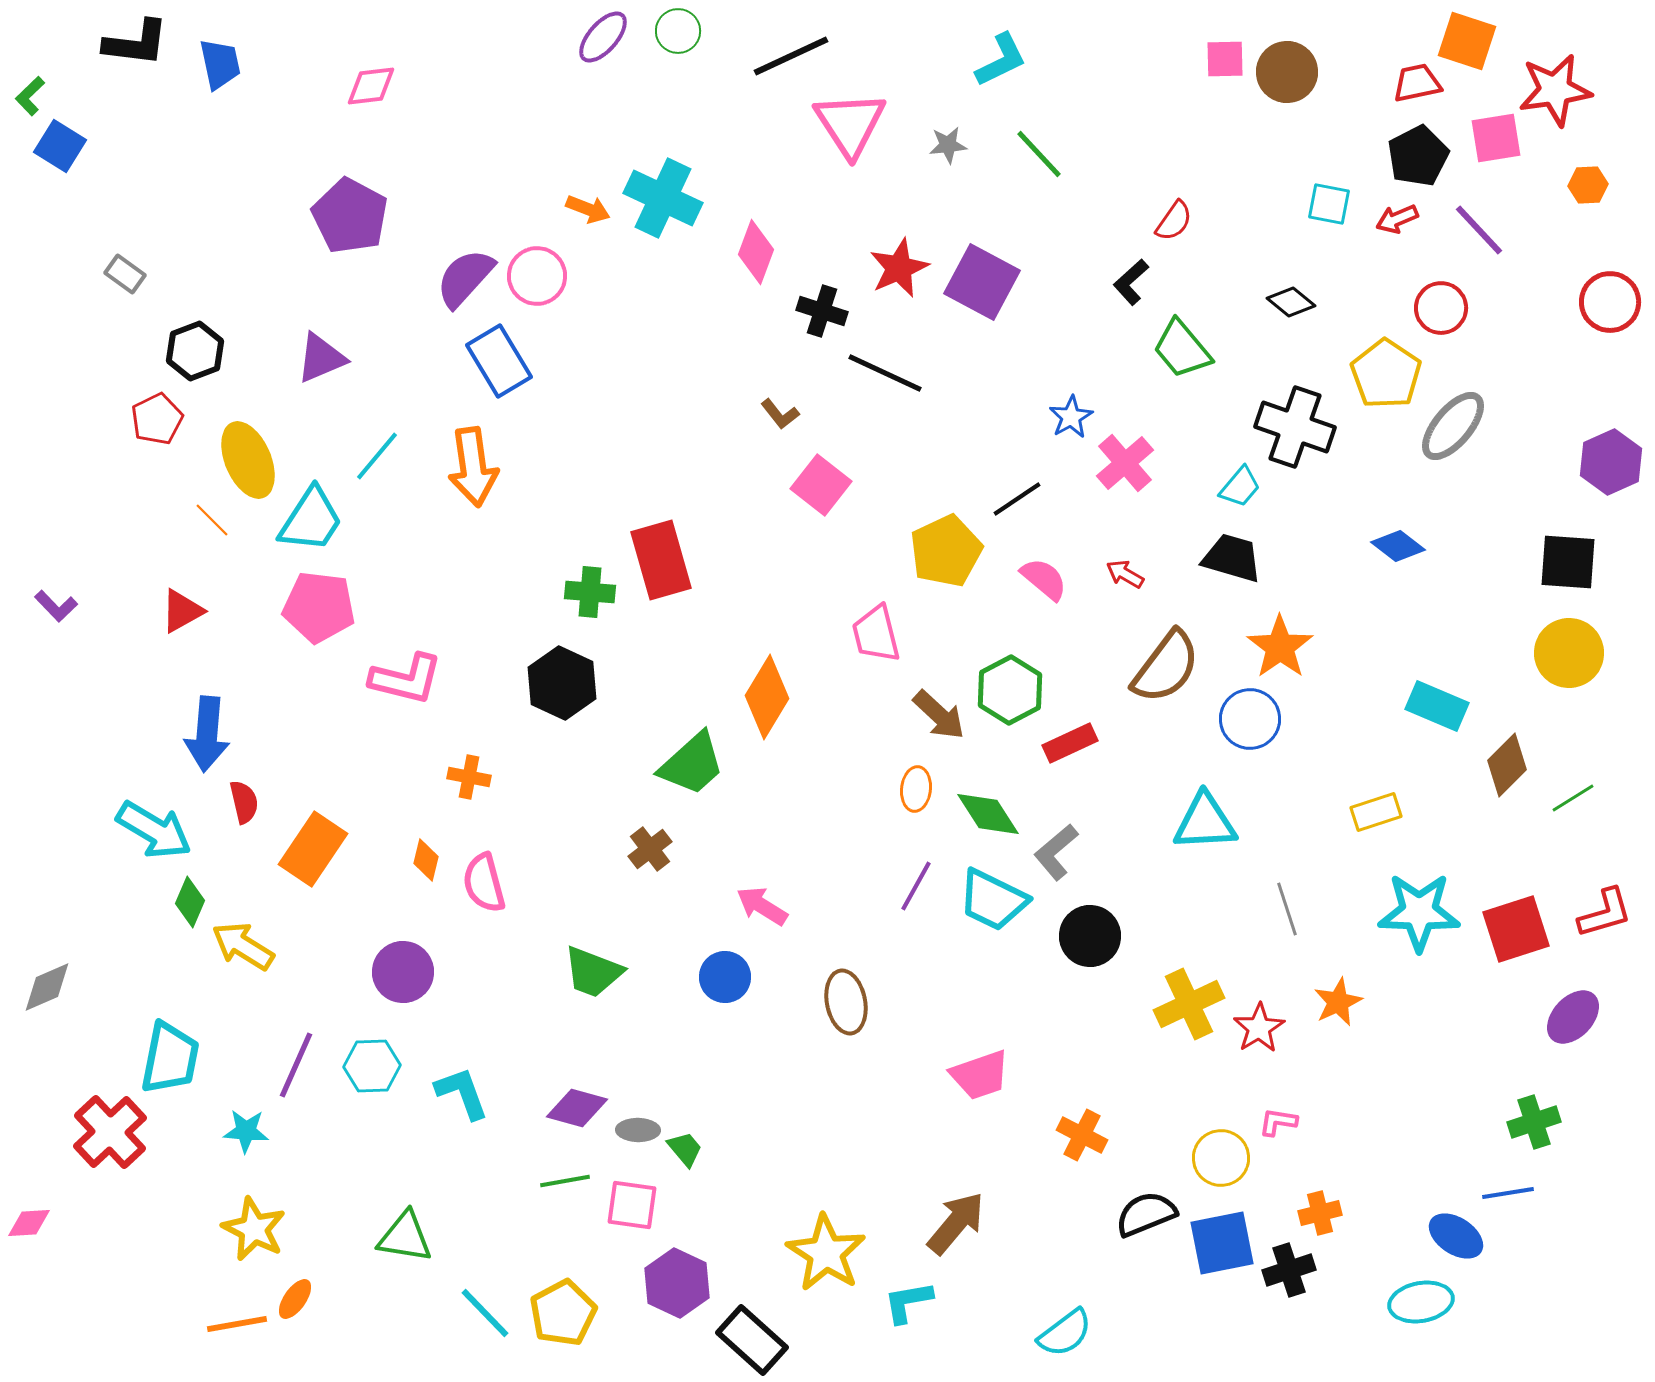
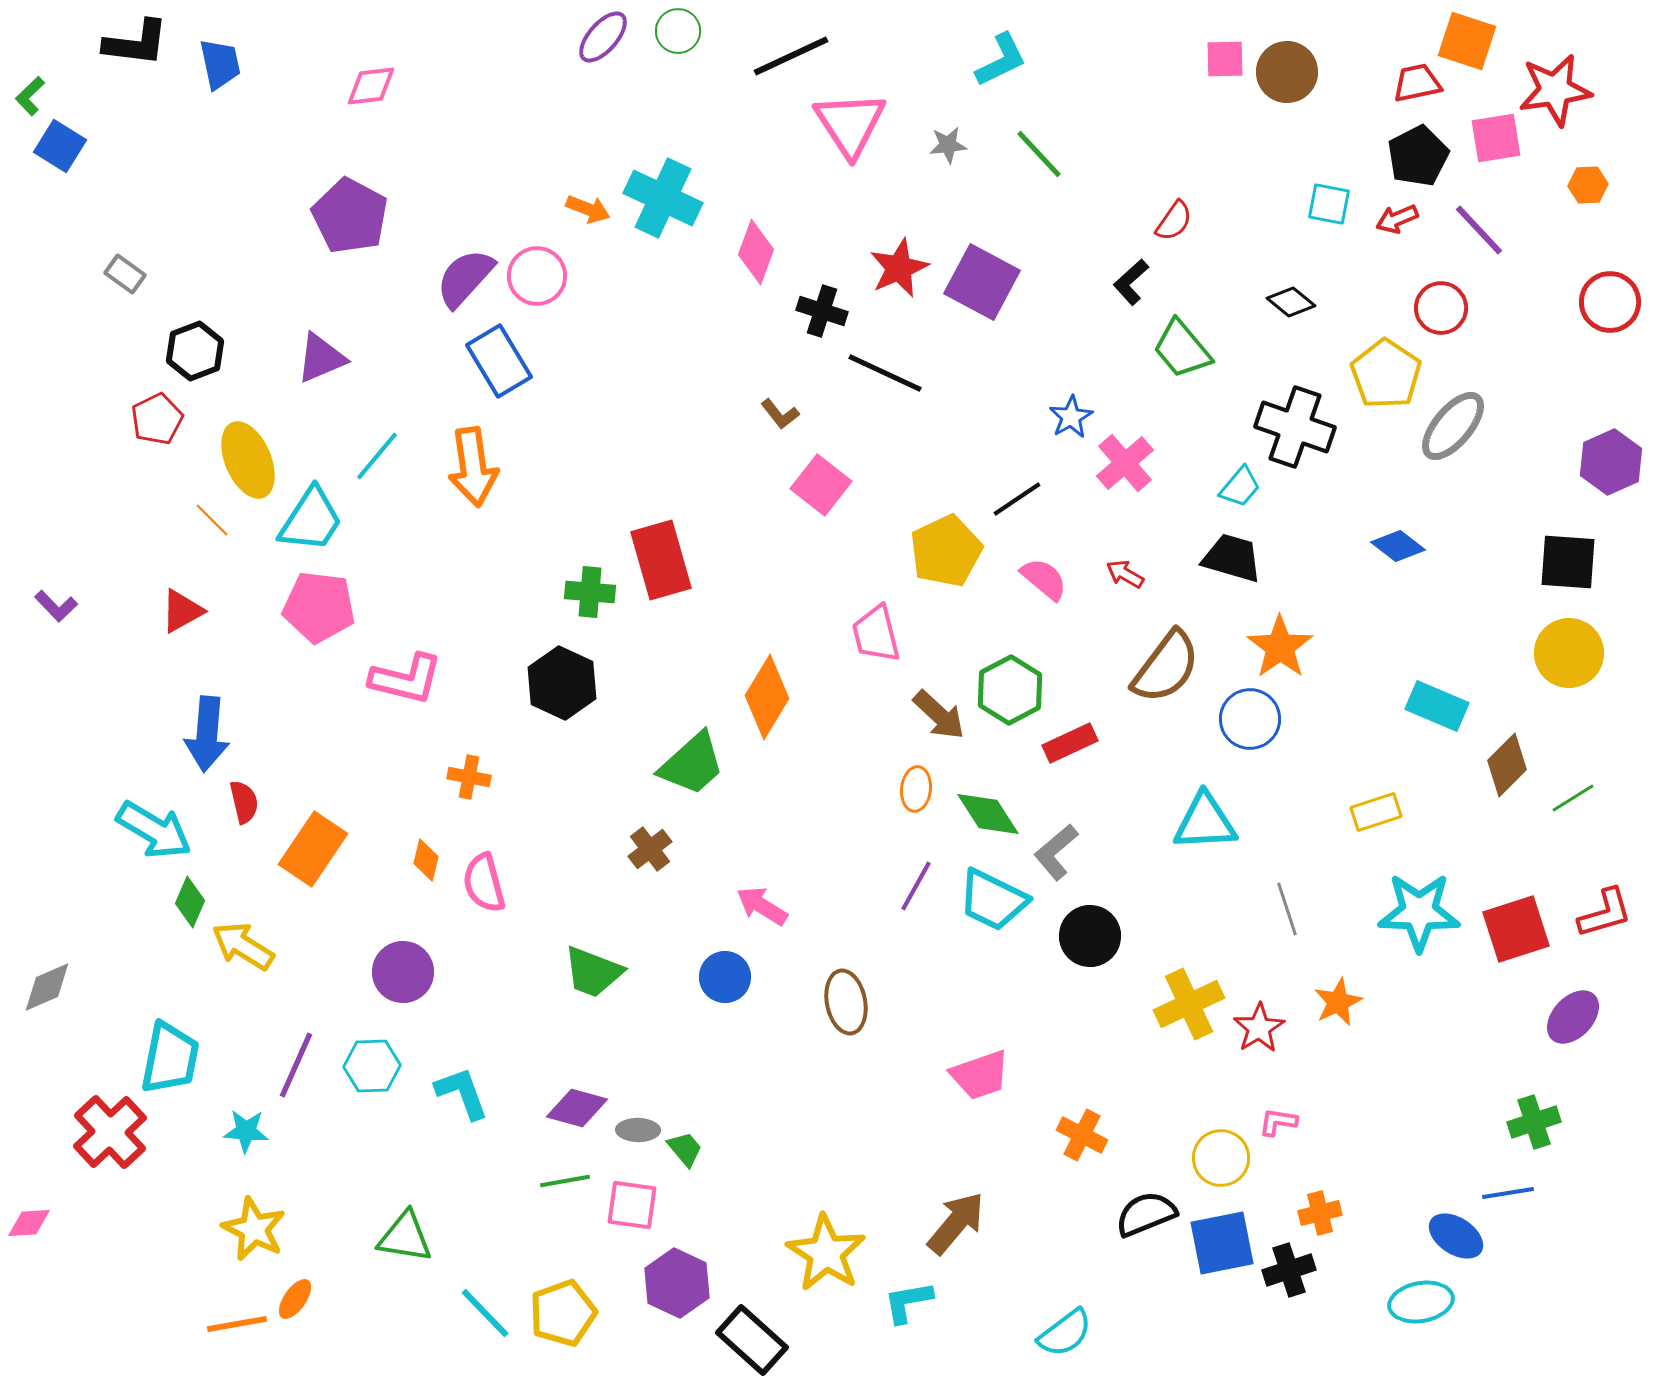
yellow pentagon at (563, 1313): rotated 8 degrees clockwise
